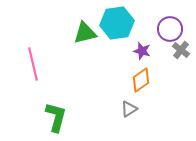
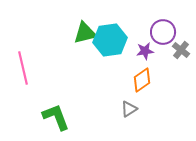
cyan hexagon: moved 7 px left, 17 px down
purple circle: moved 7 px left, 3 px down
purple star: moved 3 px right; rotated 24 degrees counterclockwise
pink line: moved 10 px left, 4 px down
orange diamond: moved 1 px right
green L-shape: rotated 36 degrees counterclockwise
